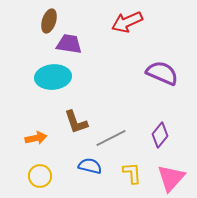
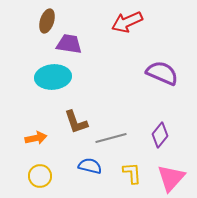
brown ellipse: moved 2 px left
gray line: rotated 12 degrees clockwise
